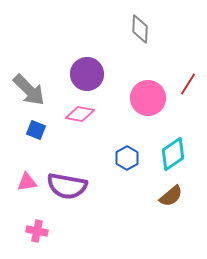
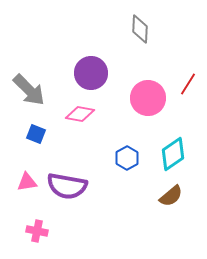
purple circle: moved 4 px right, 1 px up
blue square: moved 4 px down
